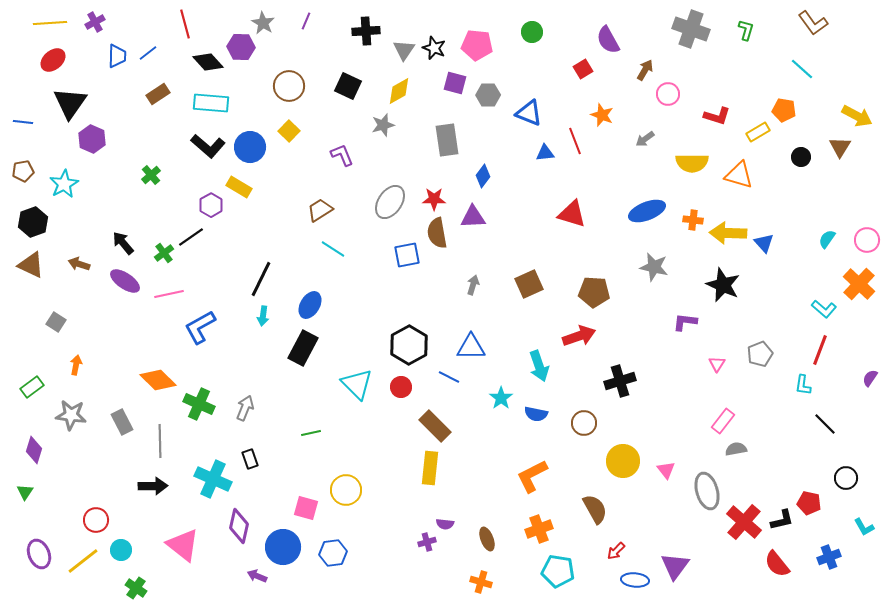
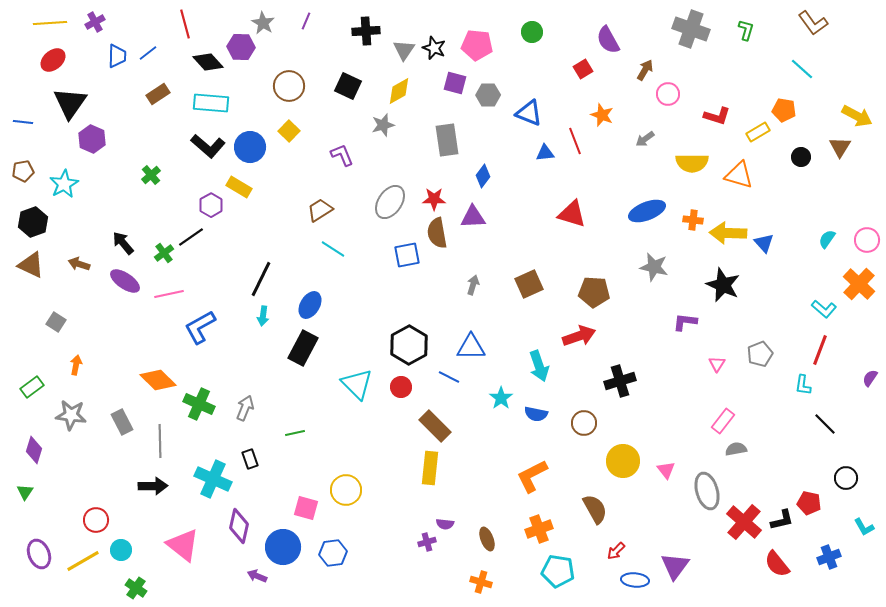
green line at (311, 433): moved 16 px left
yellow line at (83, 561): rotated 8 degrees clockwise
